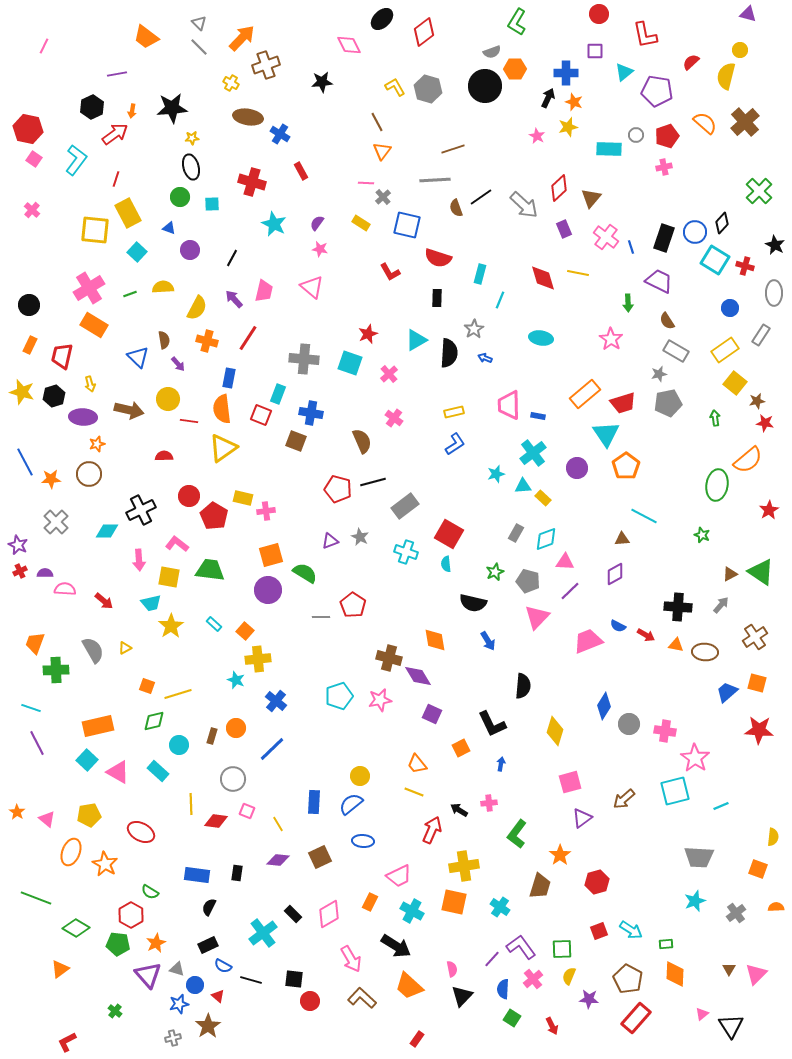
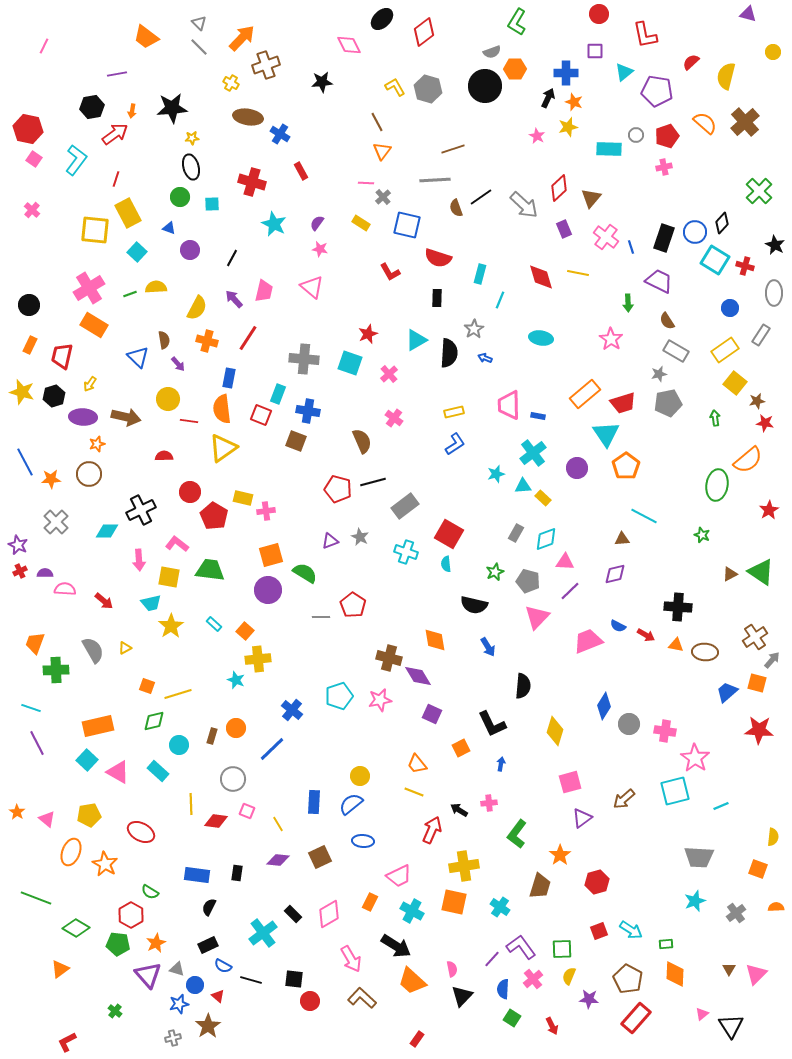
yellow circle at (740, 50): moved 33 px right, 2 px down
black hexagon at (92, 107): rotated 15 degrees clockwise
red diamond at (543, 278): moved 2 px left, 1 px up
yellow semicircle at (163, 287): moved 7 px left
yellow arrow at (90, 384): rotated 49 degrees clockwise
brown arrow at (129, 410): moved 3 px left, 7 px down
blue cross at (311, 413): moved 3 px left, 2 px up
red circle at (189, 496): moved 1 px right, 4 px up
purple diamond at (615, 574): rotated 15 degrees clockwise
black semicircle at (473, 603): moved 1 px right, 2 px down
gray arrow at (721, 605): moved 51 px right, 55 px down
blue arrow at (488, 641): moved 6 px down
blue cross at (276, 701): moved 16 px right, 9 px down
orange trapezoid at (409, 986): moved 3 px right, 5 px up
